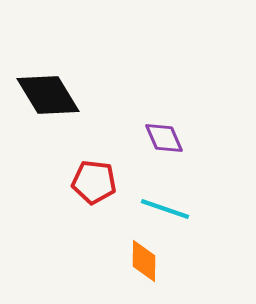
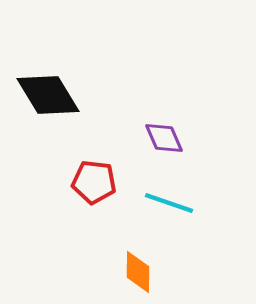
cyan line: moved 4 px right, 6 px up
orange diamond: moved 6 px left, 11 px down
